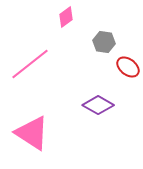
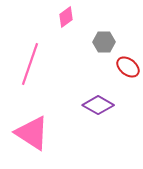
gray hexagon: rotated 10 degrees counterclockwise
pink line: rotated 33 degrees counterclockwise
